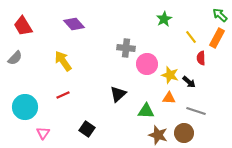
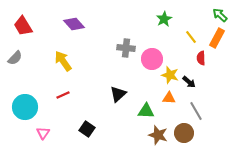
pink circle: moved 5 px right, 5 px up
gray line: rotated 42 degrees clockwise
